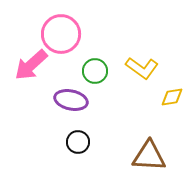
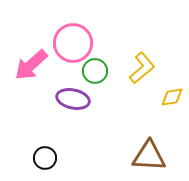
pink circle: moved 12 px right, 9 px down
yellow L-shape: rotated 76 degrees counterclockwise
purple ellipse: moved 2 px right, 1 px up
black circle: moved 33 px left, 16 px down
